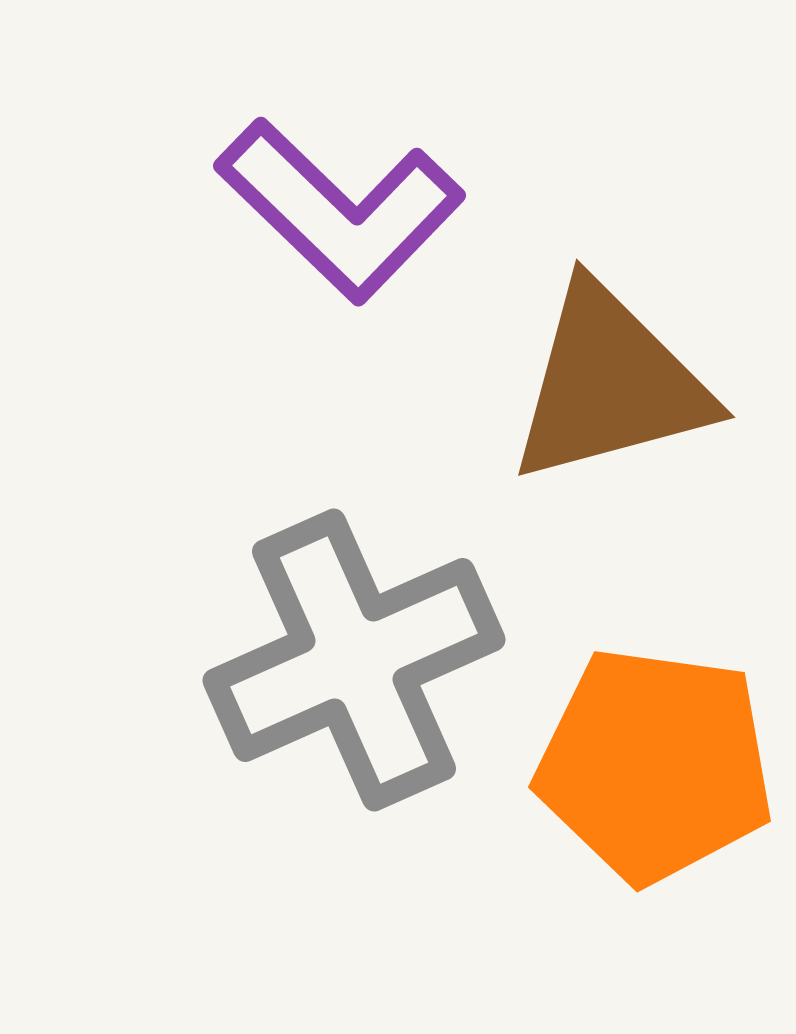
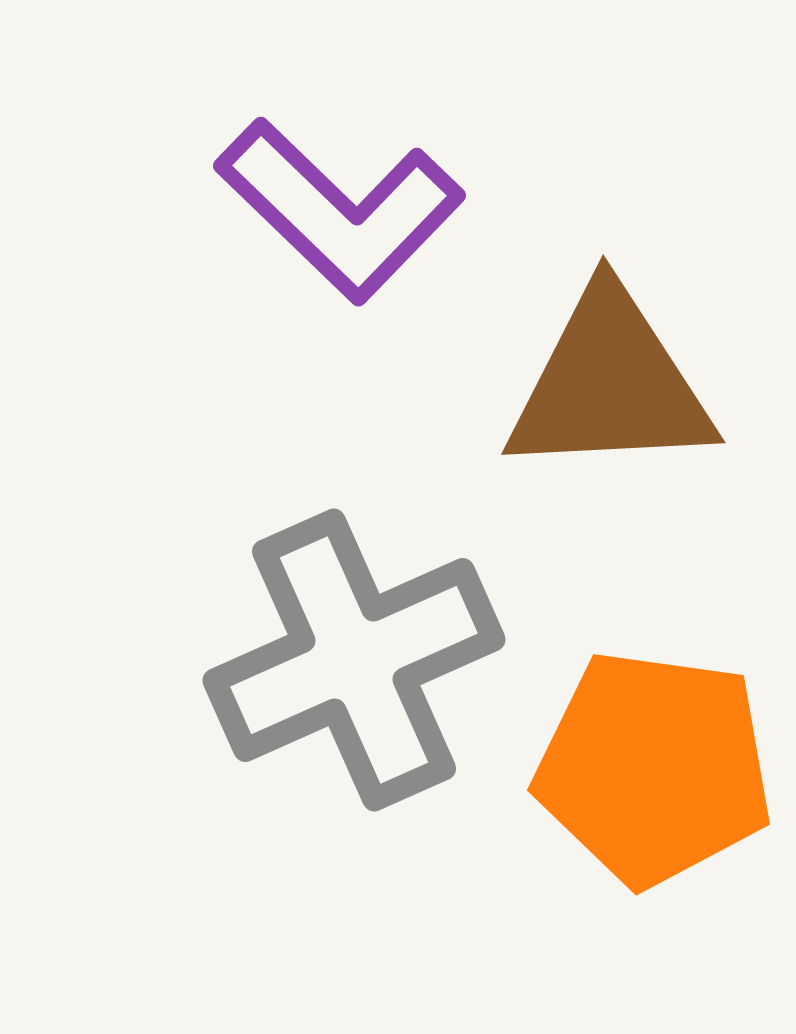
brown triangle: rotated 12 degrees clockwise
orange pentagon: moved 1 px left, 3 px down
